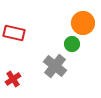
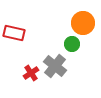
red cross: moved 18 px right, 6 px up
